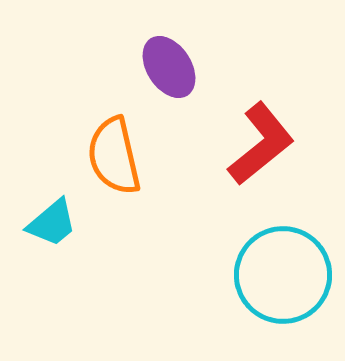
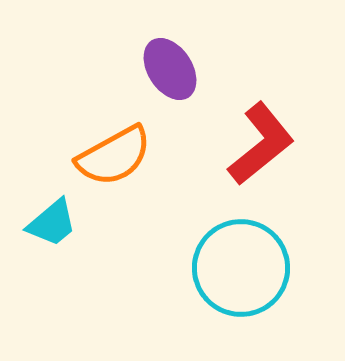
purple ellipse: moved 1 px right, 2 px down
orange semicircle: rotated 106 degrees counterclockwise
cyan circle: moved 42 px left, 7 px up
